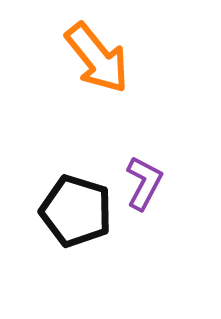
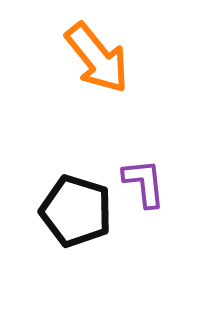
purple L-shape: rotated 34 degrees counterclockwise
